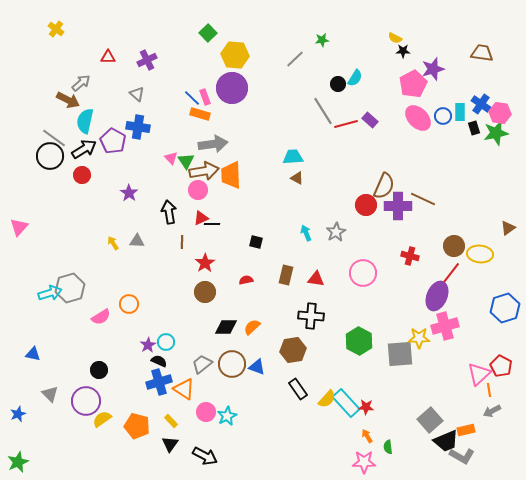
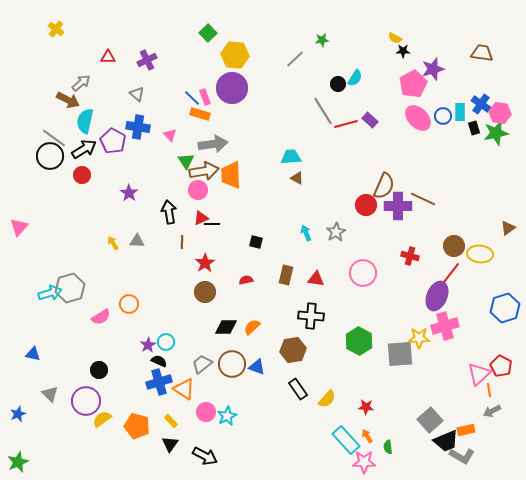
cyan trapezoid at (293, 157): moved 2 px left
pink triangle at (171, 158): moved 1 px left, 23 px up
cyan rectangle at (346, 403): moved 37 px down
